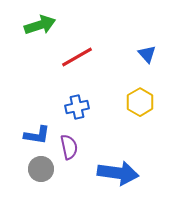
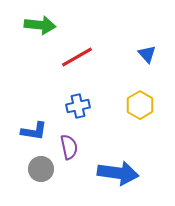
green arrow: rotated 24 degrees clockwise
yellow hexagon: moved 3 px down
blue cross: moved 1 px right, 1 px up
blue L-shape: moved 3 px left, 4 px up
